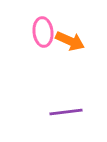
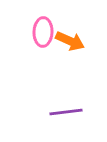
pink ellipse: rotated 8 degrees clockwise
